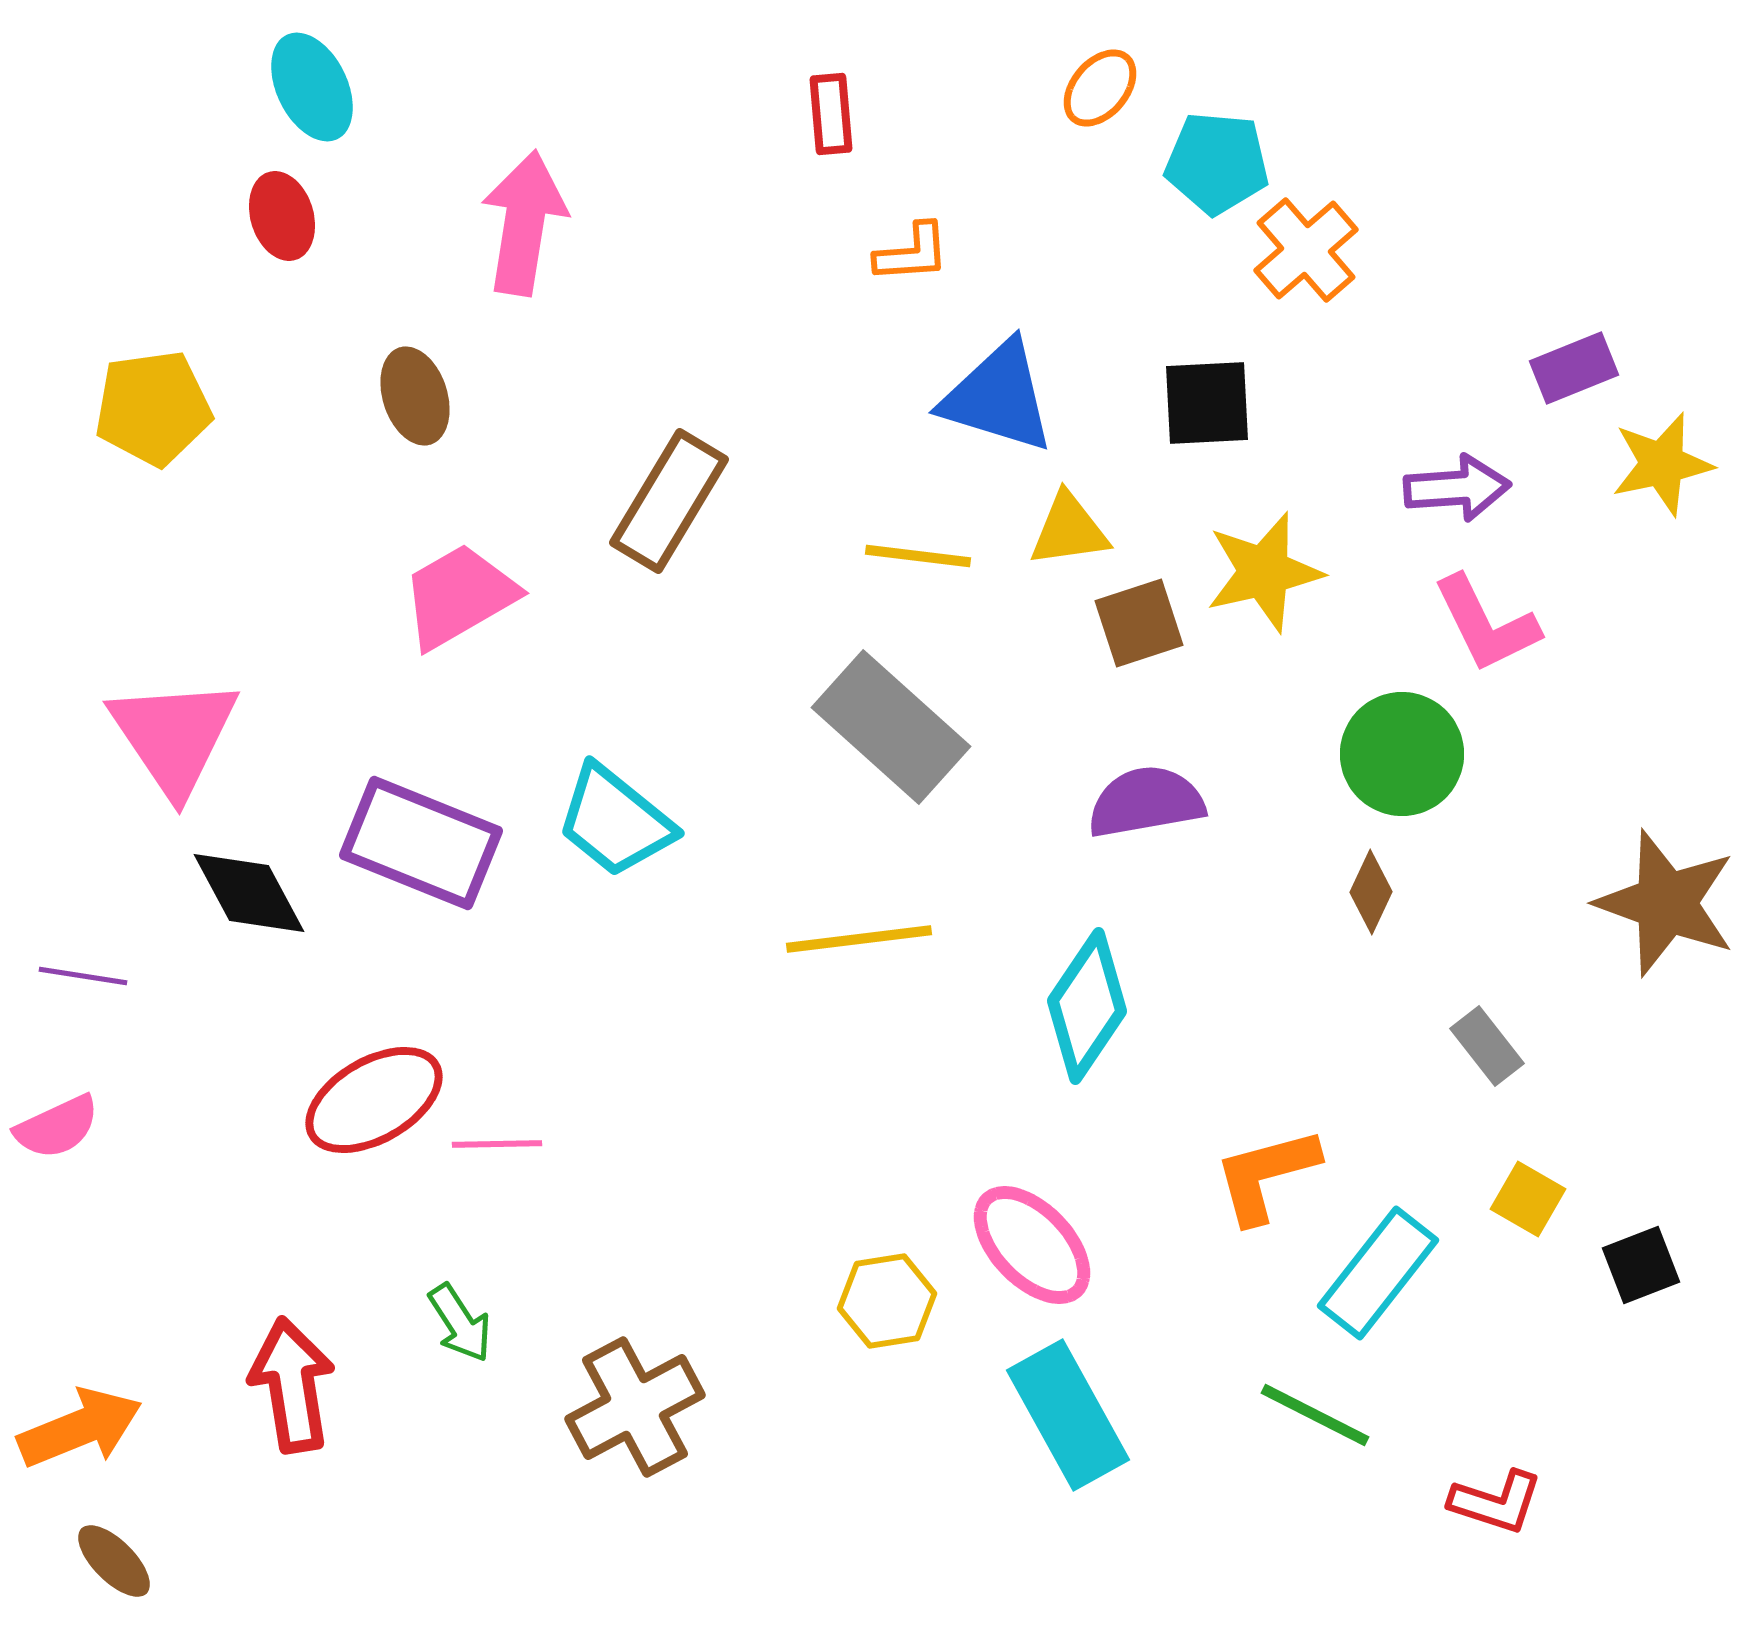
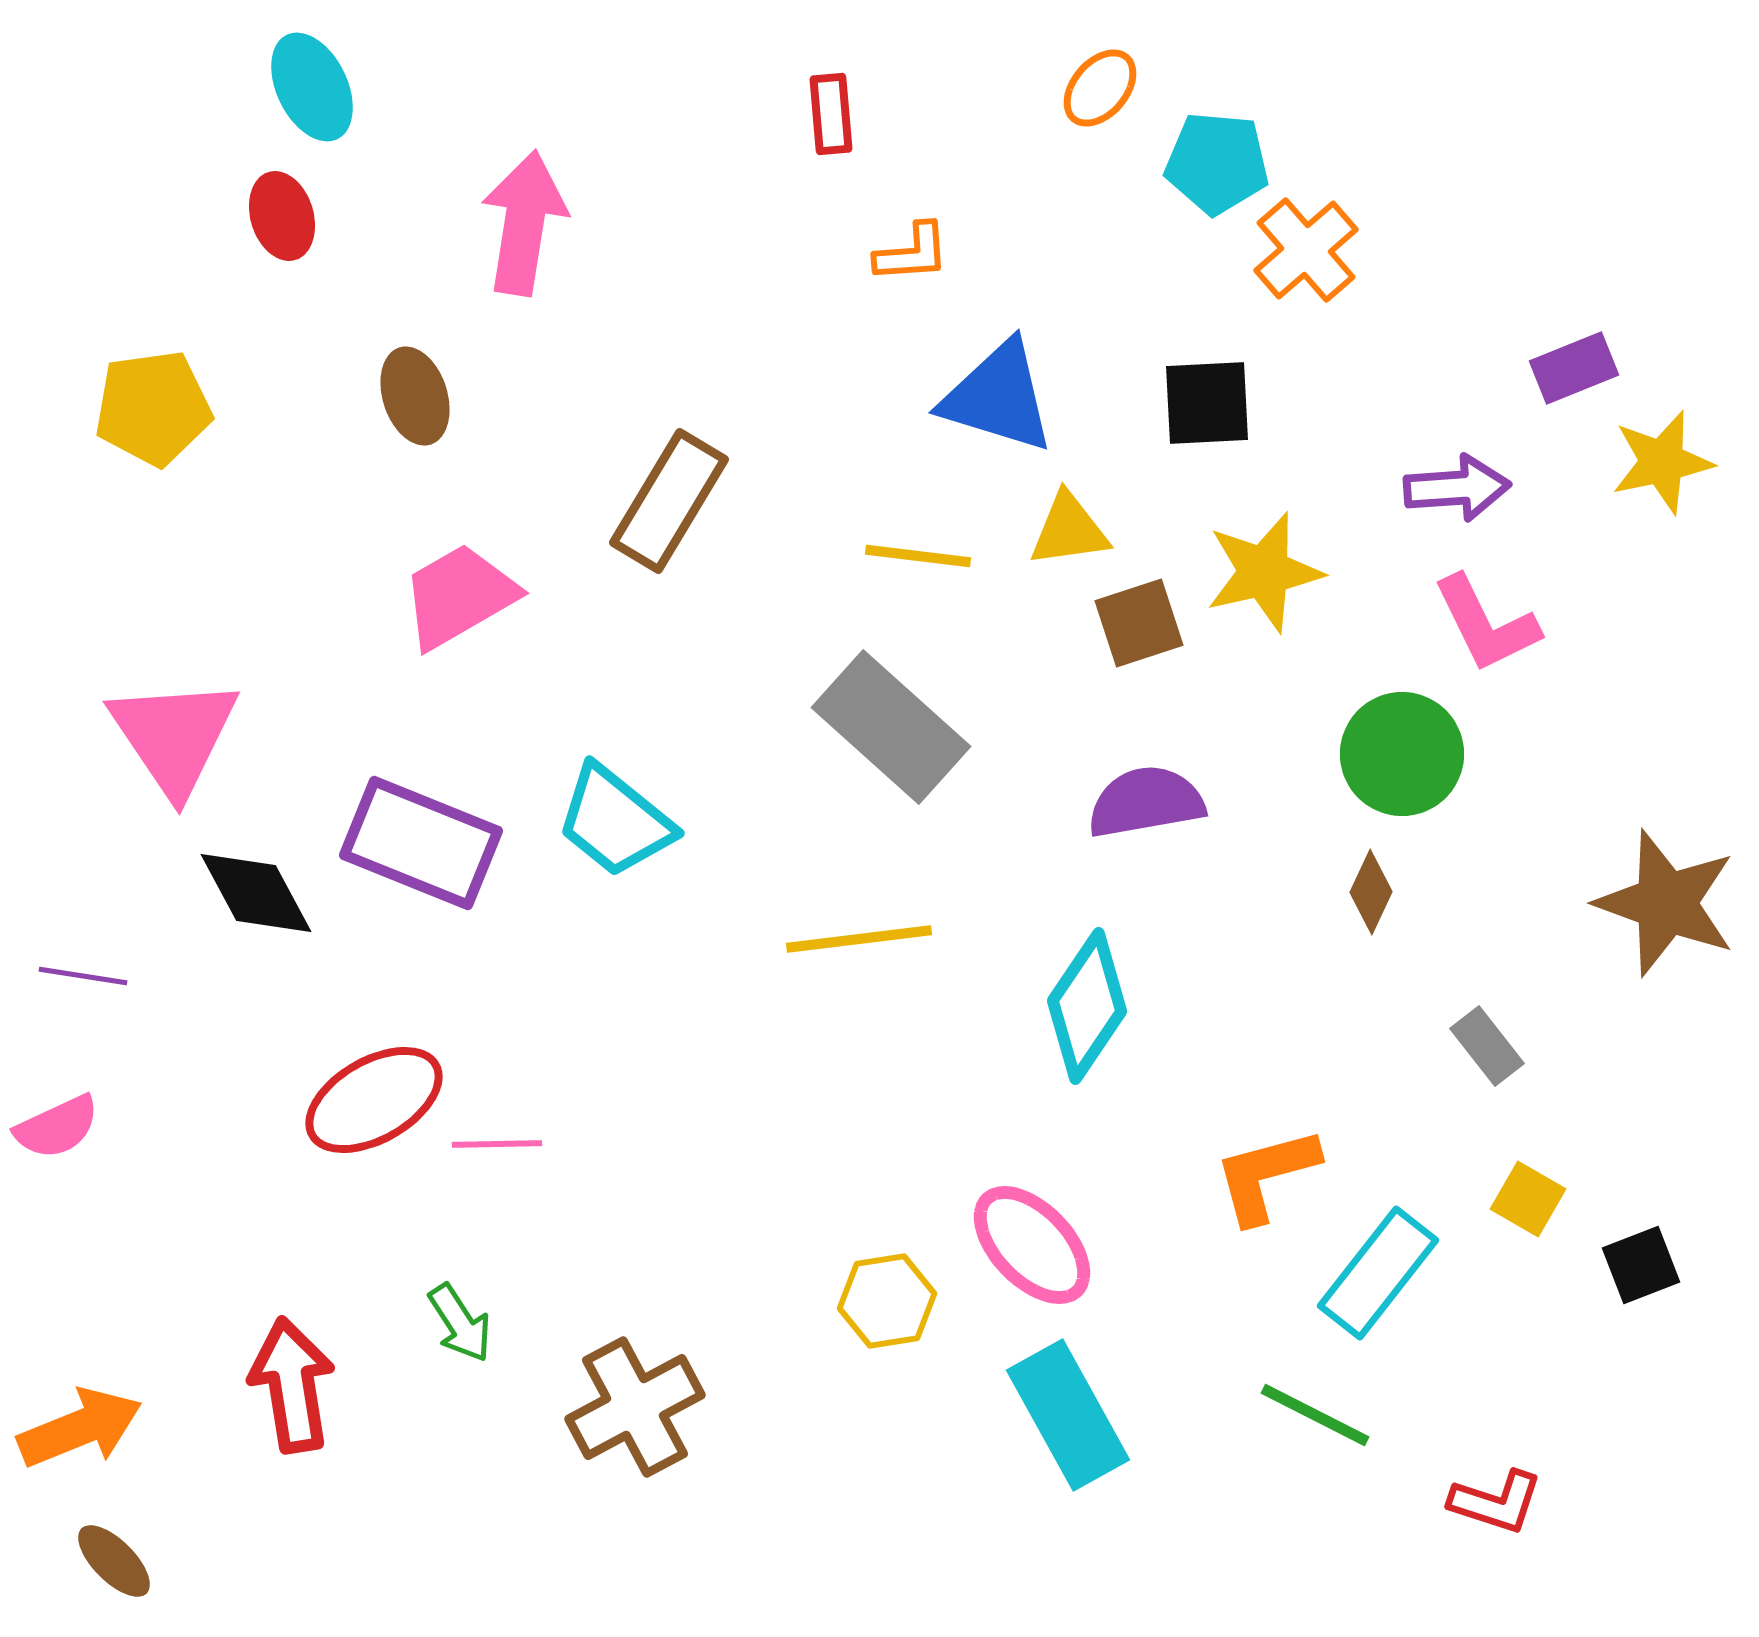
yellow star at (1662, 464): moved 2 px up
black diamond at (249, 893): moved 7 px right
